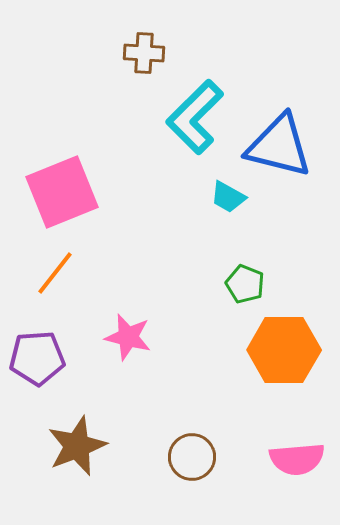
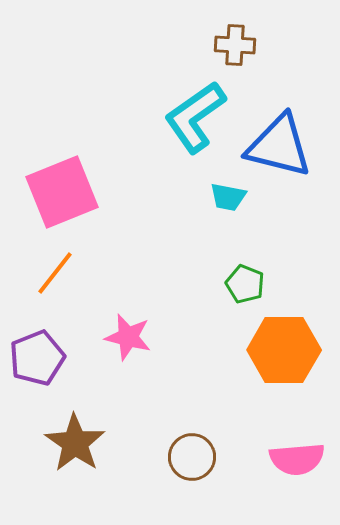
brown cross: moved 91 px right, 8 px up
cyan L-shape: rotated 10 degrees clockwise
cyan trapezoid: rotated 18 degrees counterclockwise
purple pentagon: rotated 18 degrees counterclockwise
brown star: moved 2 px left, 3 px up; rotated 16 degrees counterclockwise
